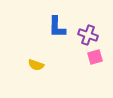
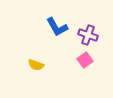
blue L-shape: rotated 30 degrees counterclockwise
pink square: moved 10 px left, 3 px down; rotated 21 degrees counterclockwise
